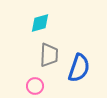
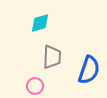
gray trapezoid: moved 3 px right, 2 px down
blue semicircle: moved 10 px right, 2 px down
